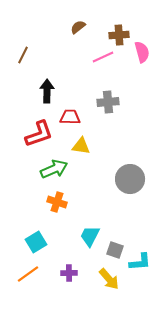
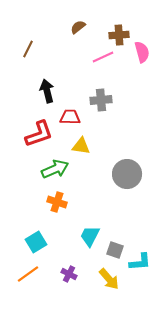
brown line: moved 5 px right, 6 px up
black arrow: rotated 15 degrees counterclockwise
gray cross: moved 7 px left, 2 px up
green arrow: moved 1 px right
gray circle: moved 3 px left, 5 px up
purple cross: moved 1 px down; rotated 28 degrees clockwise
